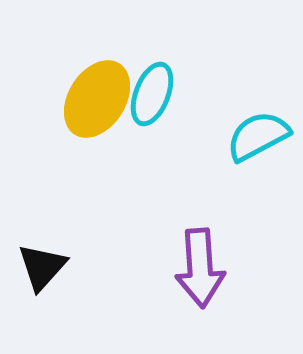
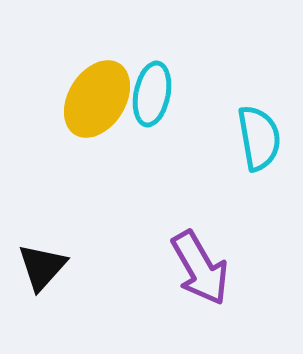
cyan ellipse: rotated 10 degrees counterclockwise
cyan semicircle: moved 1 px right, 2 px down; rotated 108 degrees clockwise
purple arrow: rotated 26 degrees counterclockwise
